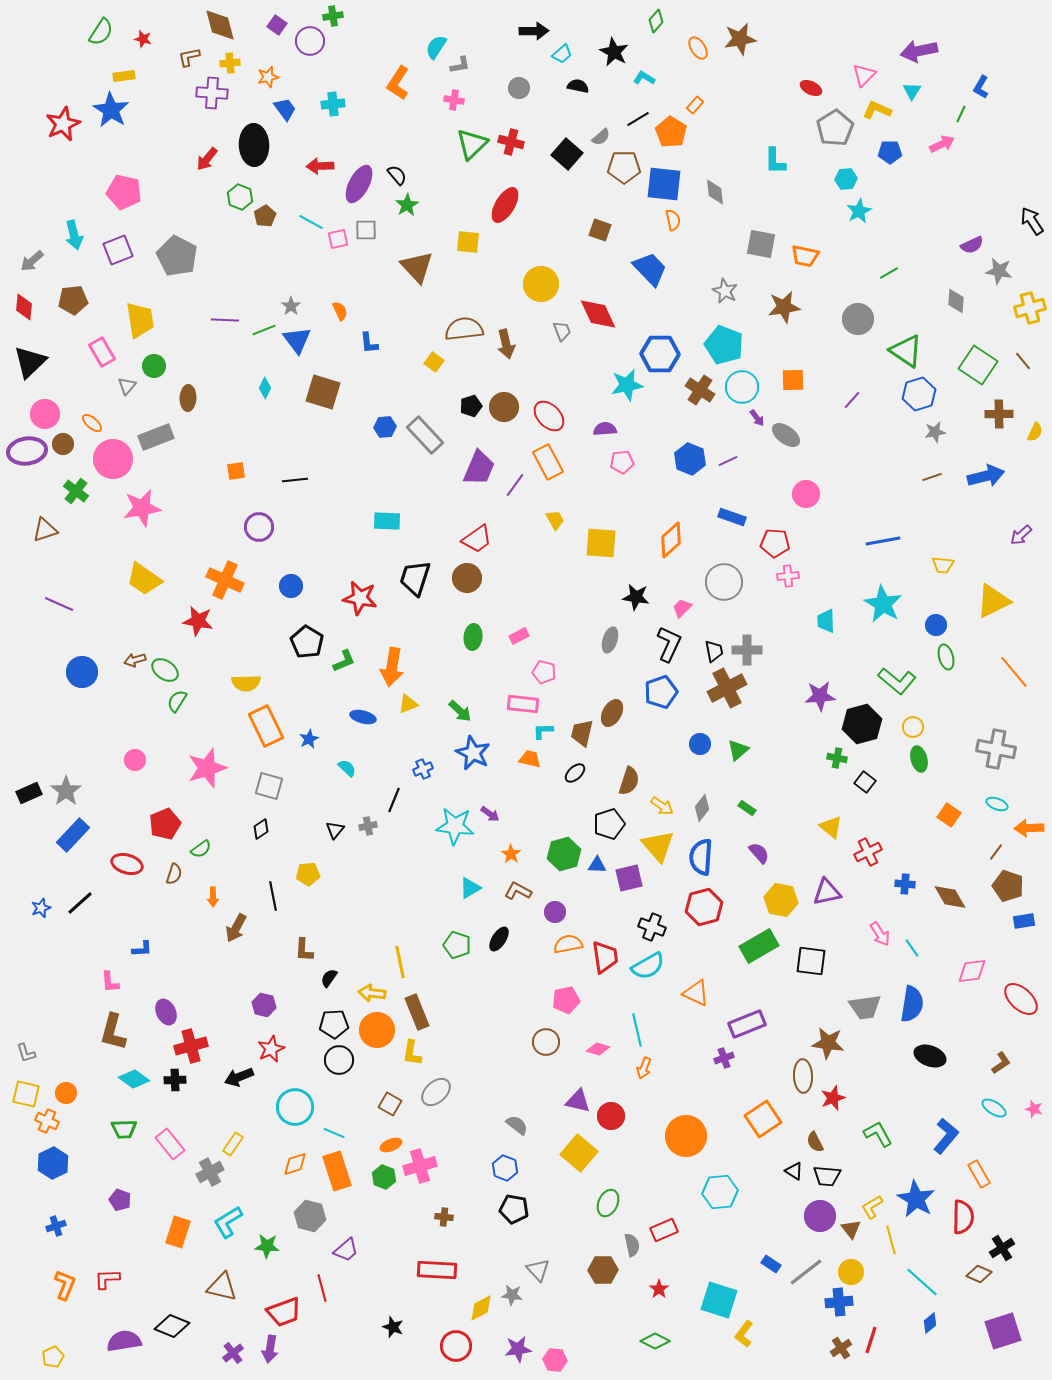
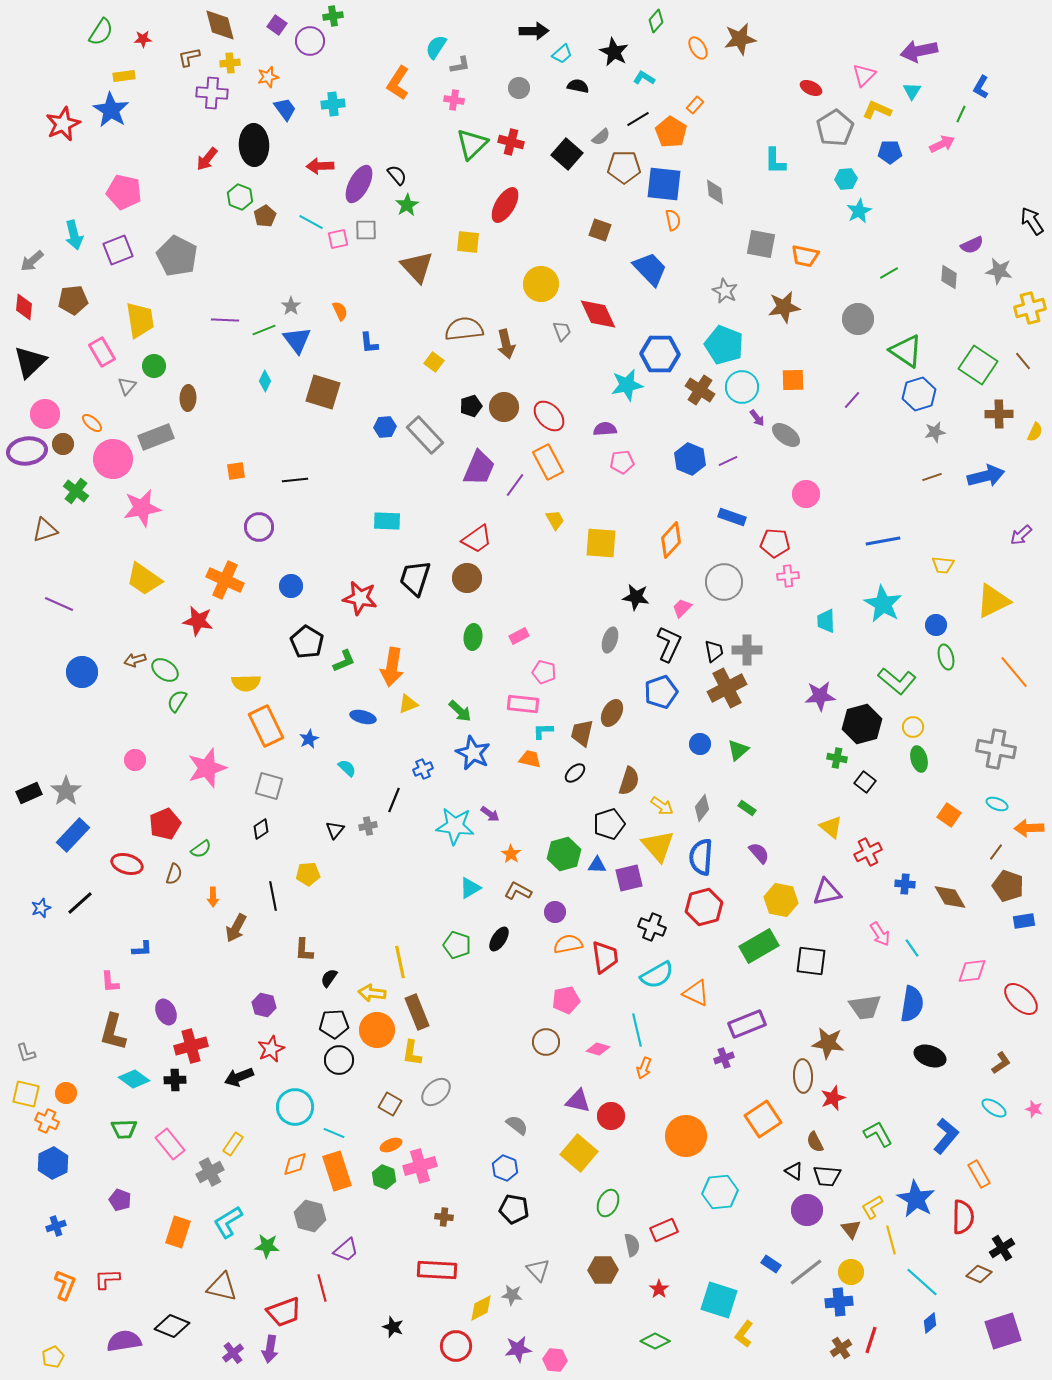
red star at (143, 39): rotated 18 degrees counterclockwise
gray diamond at (956, 301): moved 7 px left, 24 px up
cyan diamond at (265, 388): moved 7 px up
orange diamond at (671, 540): rotated 6 degrees counterclockwise
cyan semicircle at (648, 966): moved 9 px right, 9 px down
purple circle at (820, 1216): moved 13 px left, 6 px up
